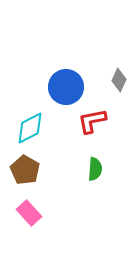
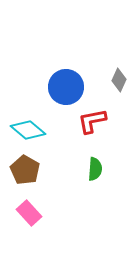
cyan diamond: moved 2 px left, 2 px down; rotated 68 degrees clockwise
